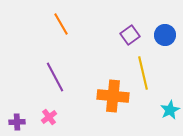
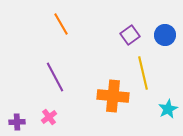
cyan star: moved 2 px left, 1 px up
